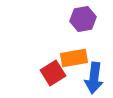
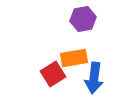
red square: moved 1 px down
